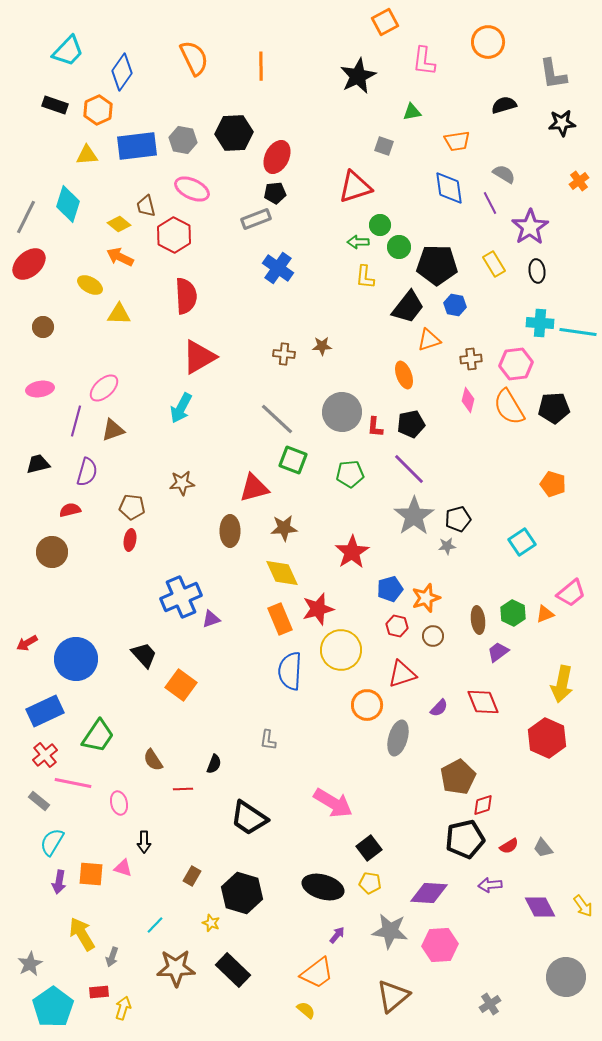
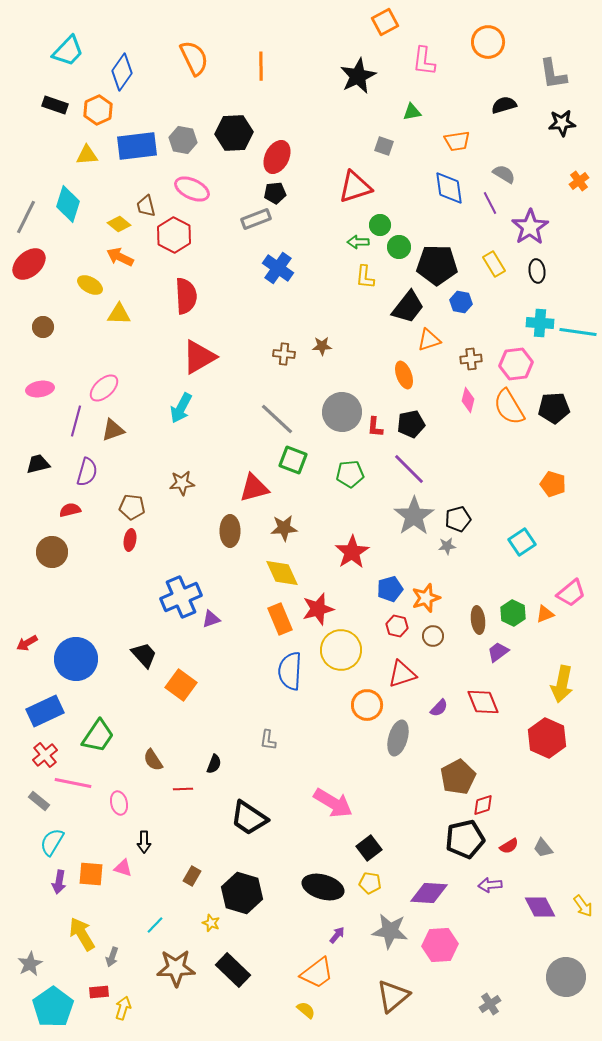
blue hexagon at (455, 305): moved 6 px right, 3 px up
